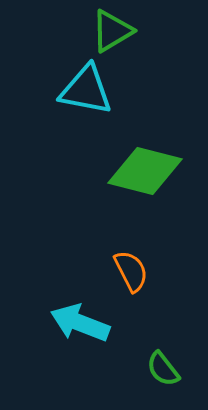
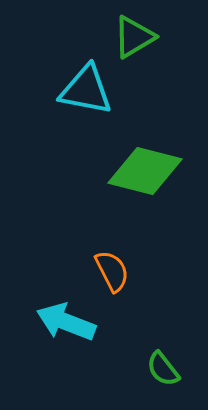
green triangle: moved 22 px right, 6 px down
orange semicircle: moved 19 px left
cyan arrow: moved 14 px left, 1 px up
